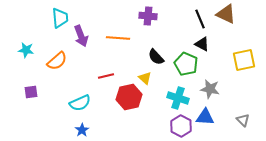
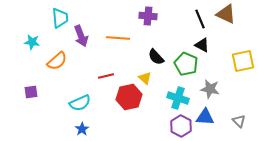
black triangle: moved 1 px down
cyan star: moved 6 px right, 8 px up
yellow square: moved 1 px left, 1 px down
gray triangle: moved 4 px left, 1 px down
blue star: moved 1 px up
